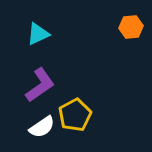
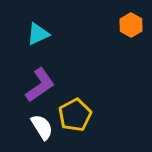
orange hexagon: moved 2 px up; rotated 25 degrees counterclockwise
white semicircle: rotated 88 degrees counterclockwise
